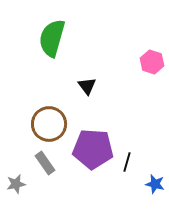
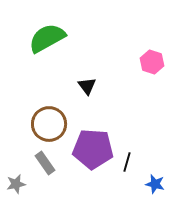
green semicircle: moved 5 px left; rotated 45 degrees clockwise
